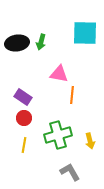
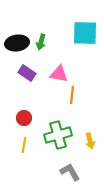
purple rectangle: moved 4 px right, 24 px up
